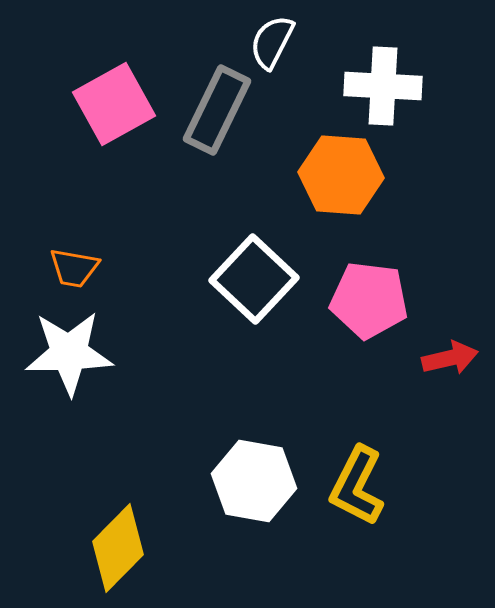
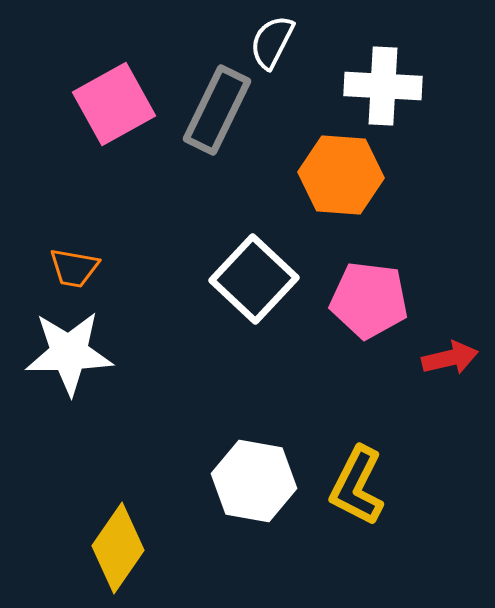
yellow diamond: rotated 10 degrees counterclockwise
